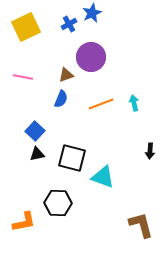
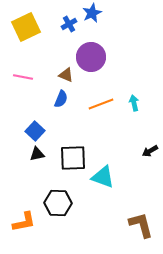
brown triangle: rotated 42 degrees clockwise
black arrow: rotated 56 degrees clockwise
black square: moved 1 px right; rotated 16 degrees counterclockwise
